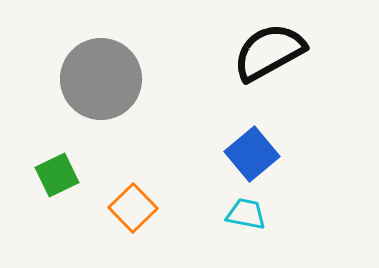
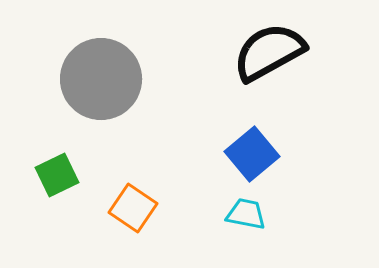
orange square: rotated 12 degrees counterclockwise
